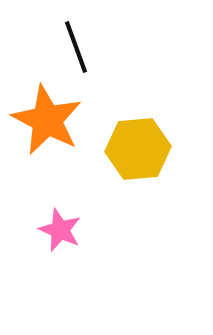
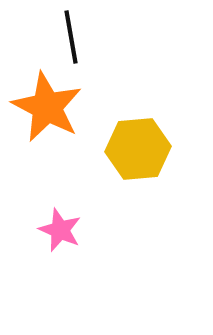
black line: moved 5 px left, 10 px up; rotated 10 degrees clockwise
orange star: moved 13 px up
